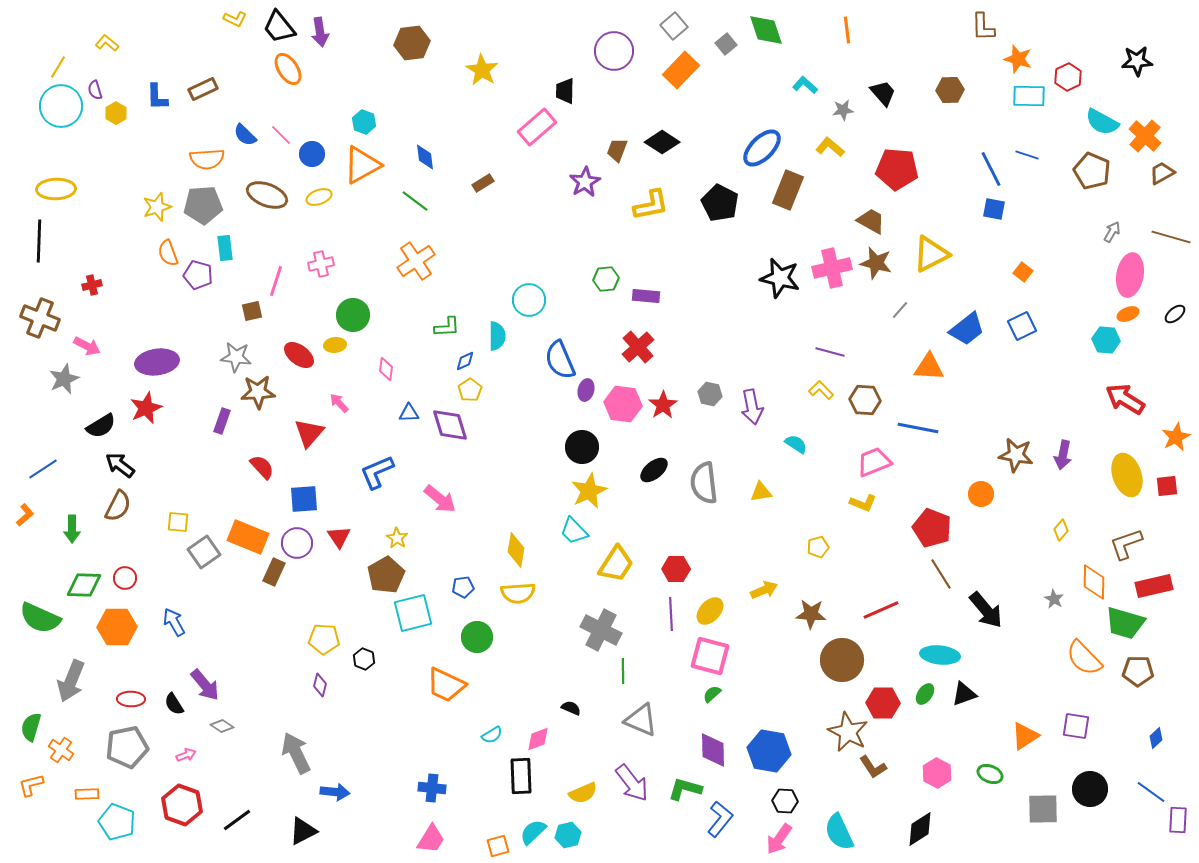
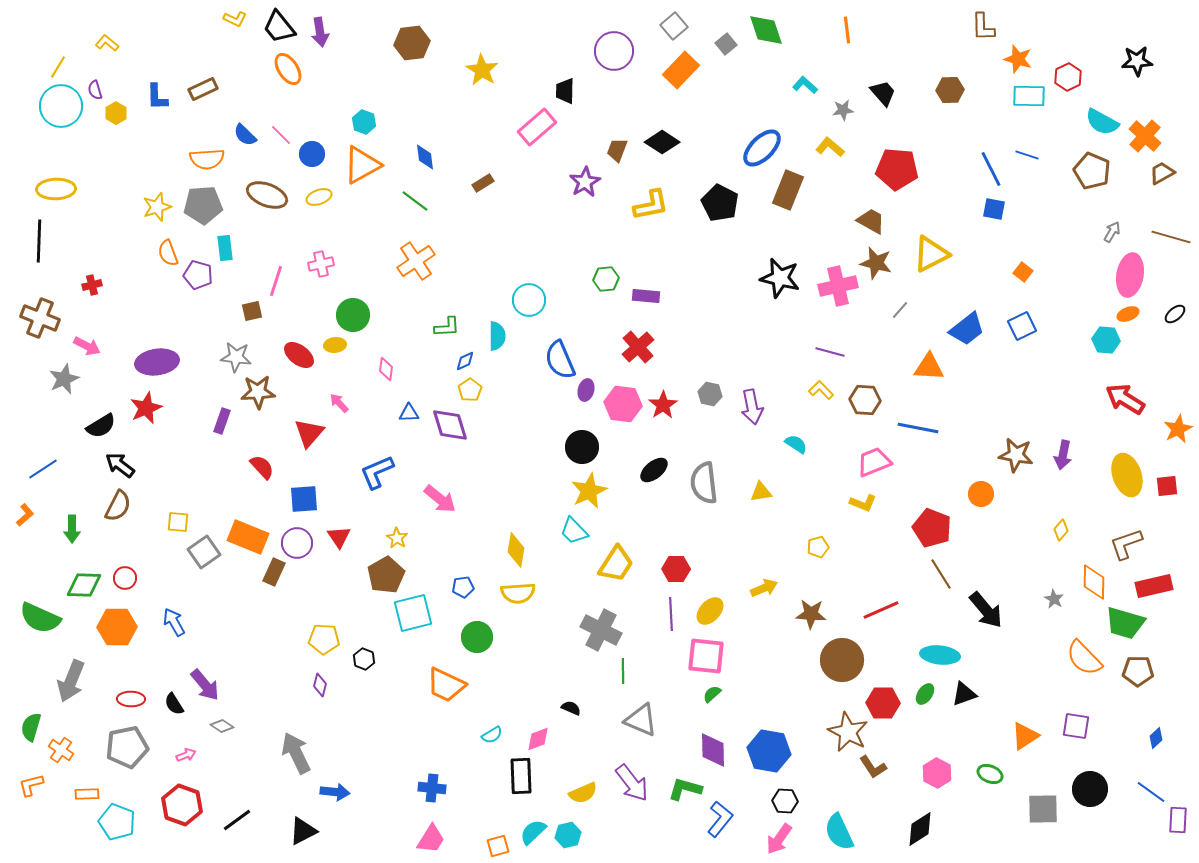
pink cross at (832, 268): moved 6 px right, 18 px down
orange star at (1176, 437): moved 2 px right, 8 px up
yellow arrow at (764, 590): moved 2 px up
pink square at (710, 656): moved 4 px left; rotated 9 degrees counterclockwise
